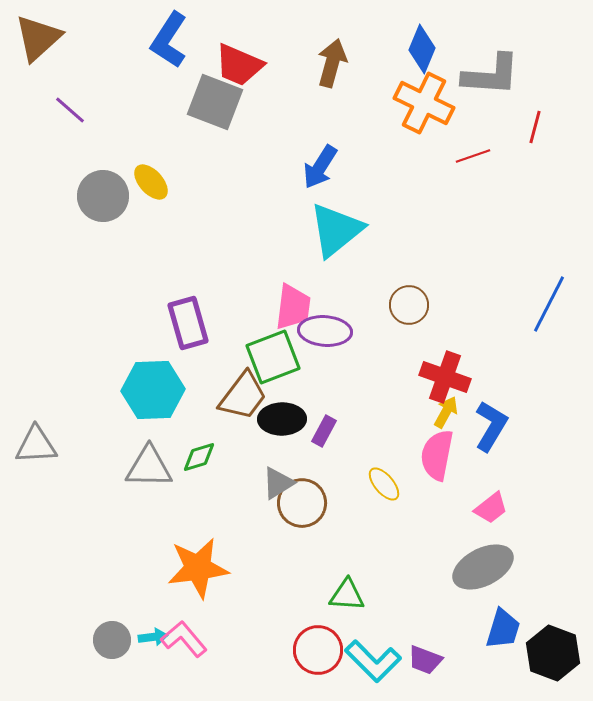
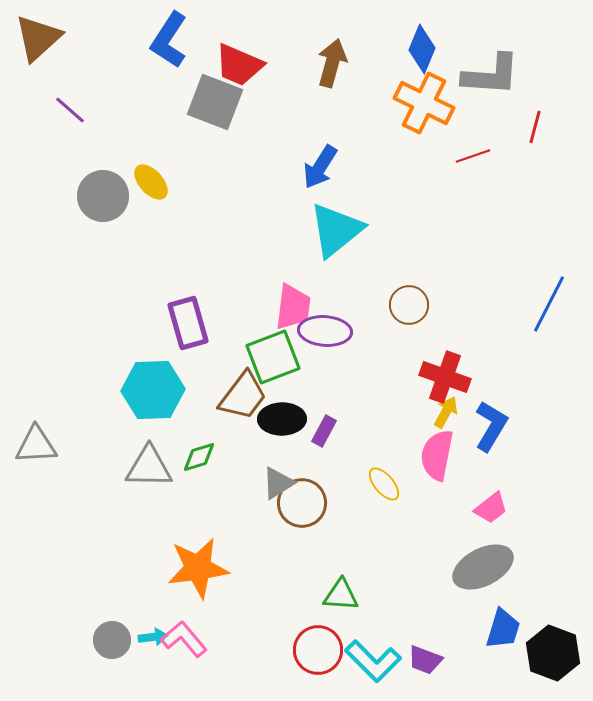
green triangle at (347, 595): moved 6 px left
